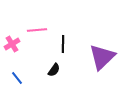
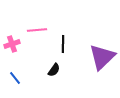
pink cross: rotated 14 degrees clockwise
blue line: moved 2 px left
